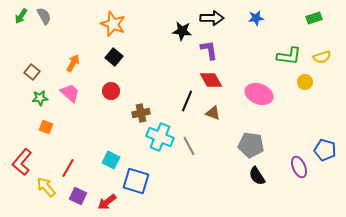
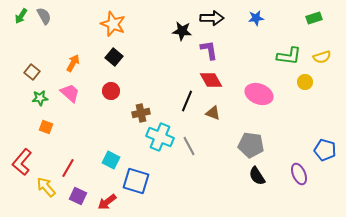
purple ellipse: moved 7 px down
